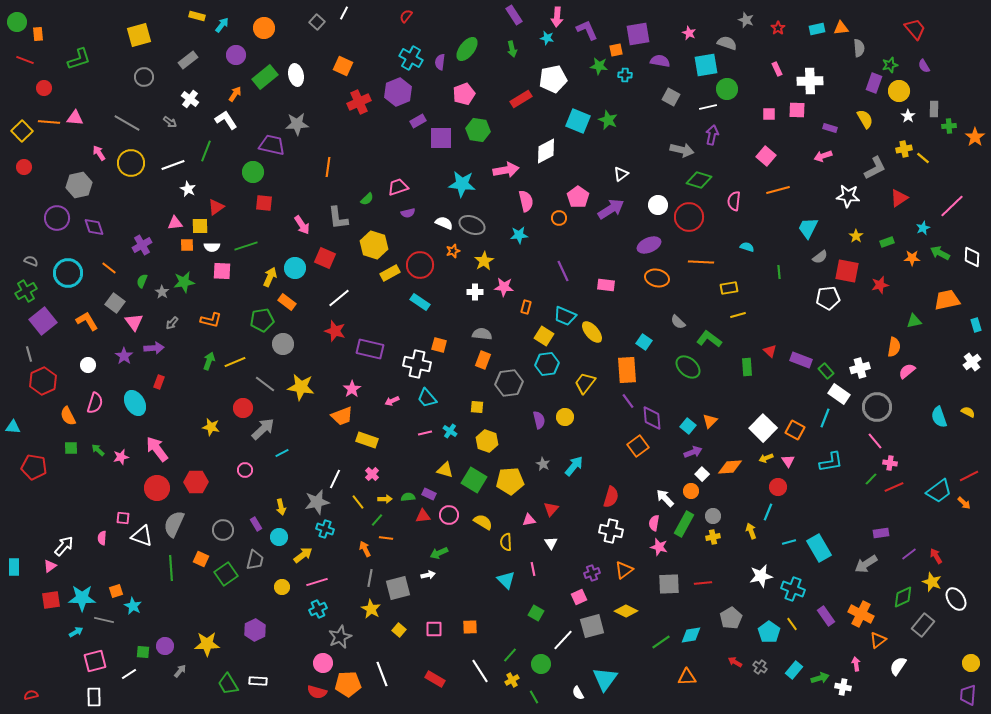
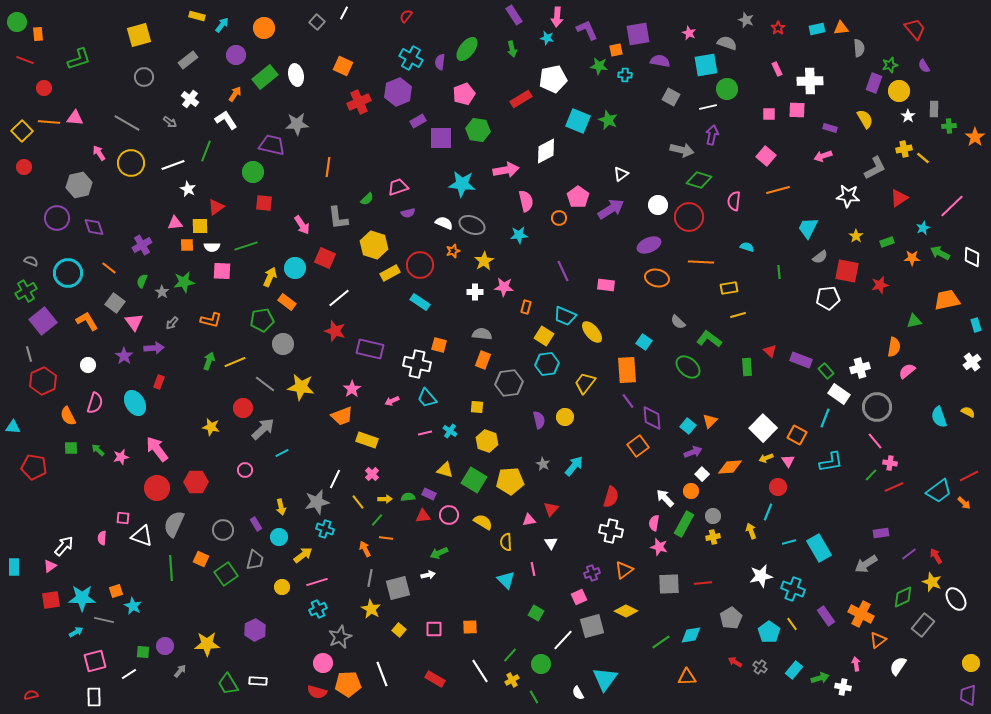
orange square at (795, 430): moved 2 px right, 5 px down
green line at (871, 479): moved 4 px up
